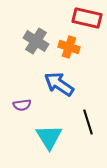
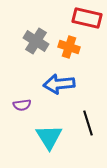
blue arrow: rotated 40 degrees counterclockwise
black line: moved 1 px down
